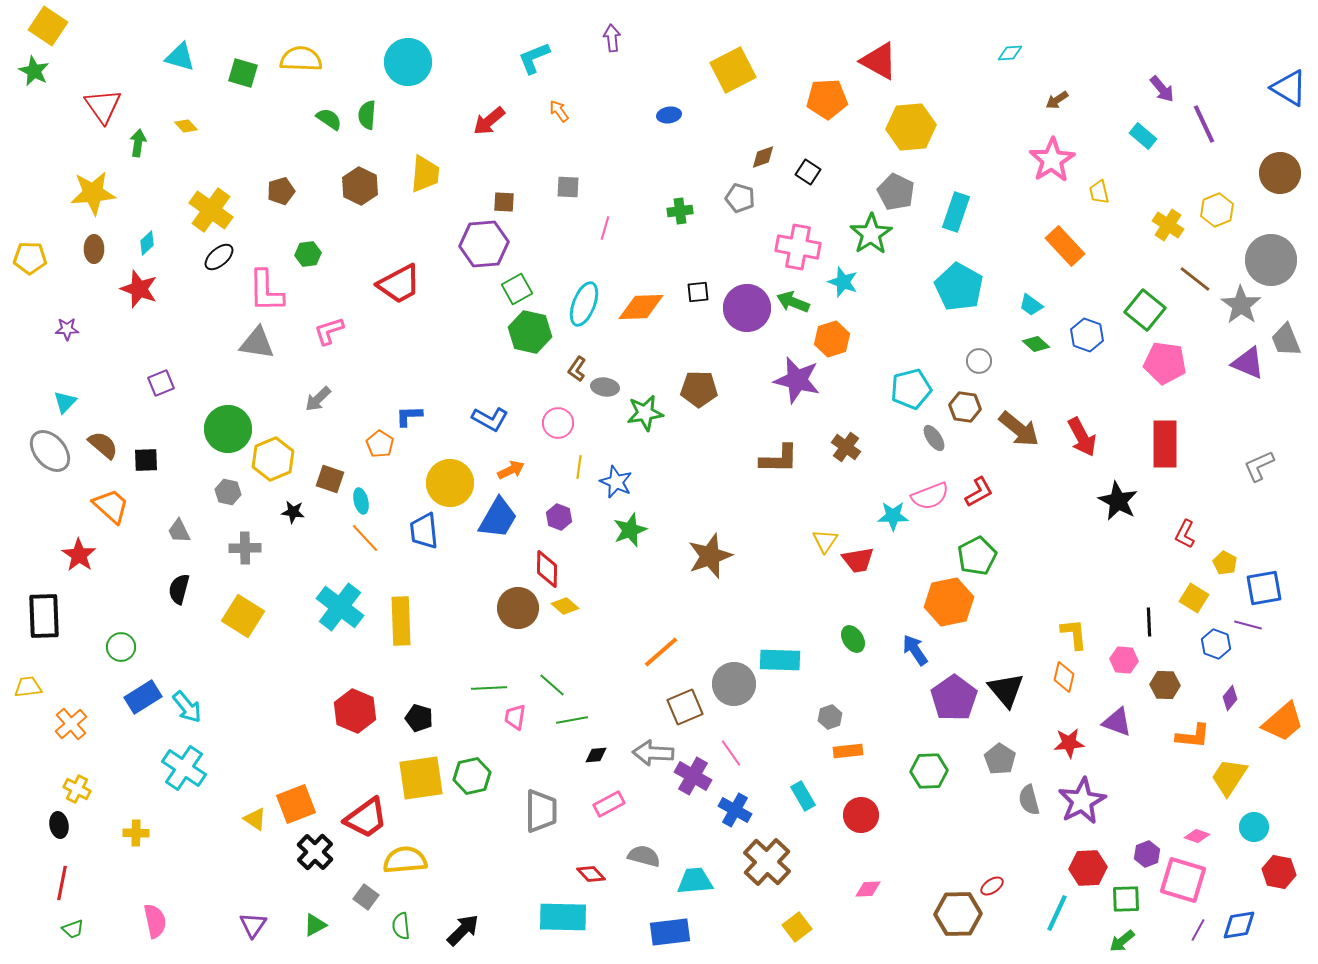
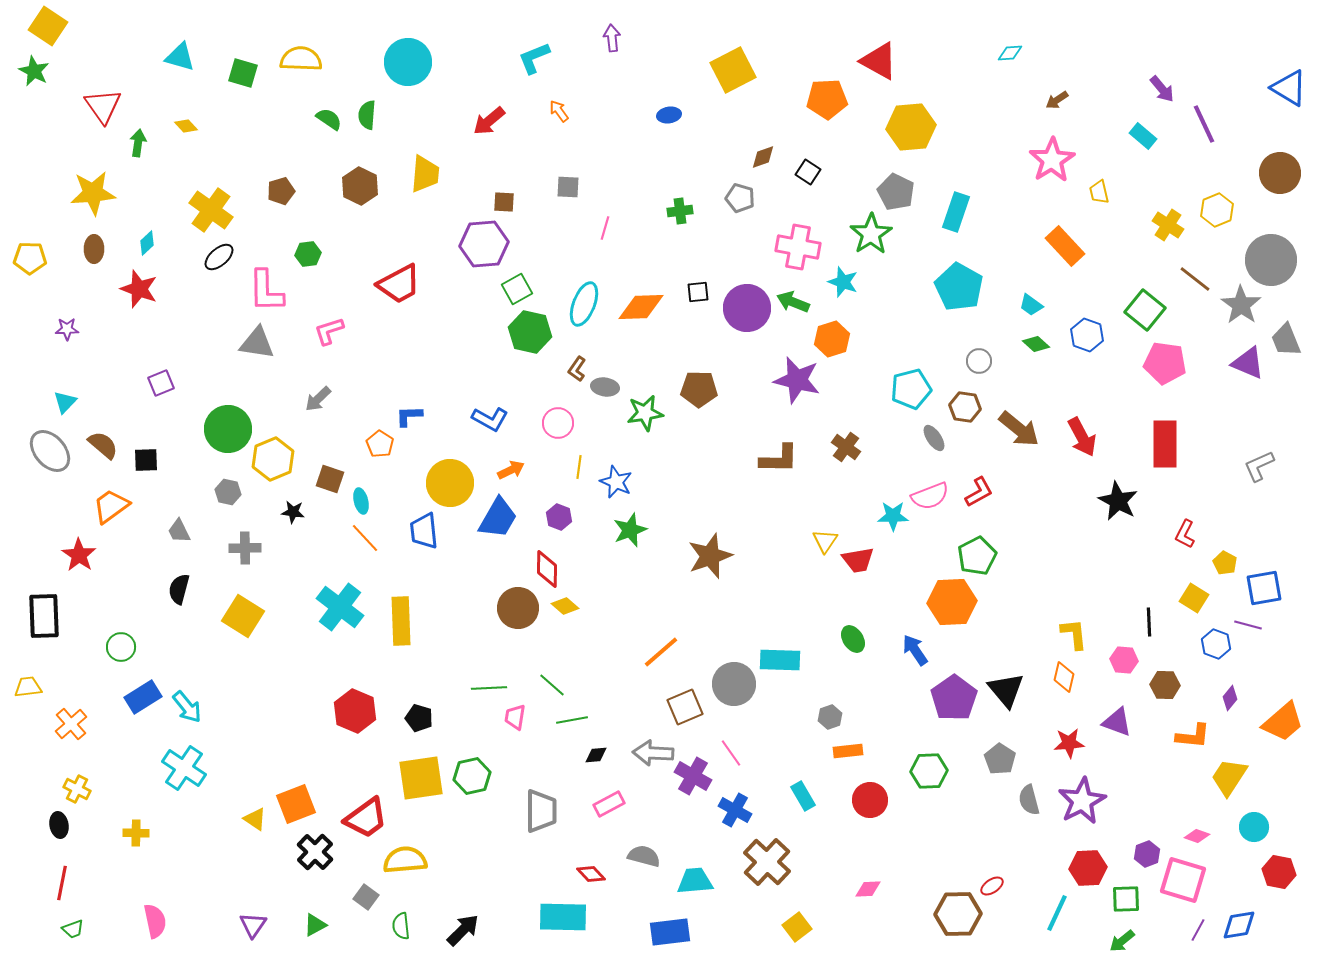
orange trapezoid at (111, 506): rotated 78 degrees counterclockwise
orange hexagon at (949, 602): moved 3 px right; rotated 9 degrees clockwise
red circle at (861, 815): moved 9 px right, 15 px up
